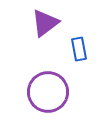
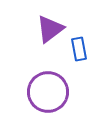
purple triangle: moved 5 px right, 6 px down
